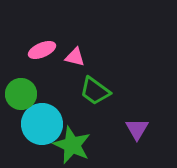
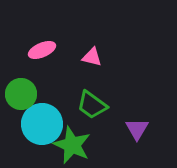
pink triangle: moved 17 px right
green trapezoid: moved 3 px left, 14 px down
